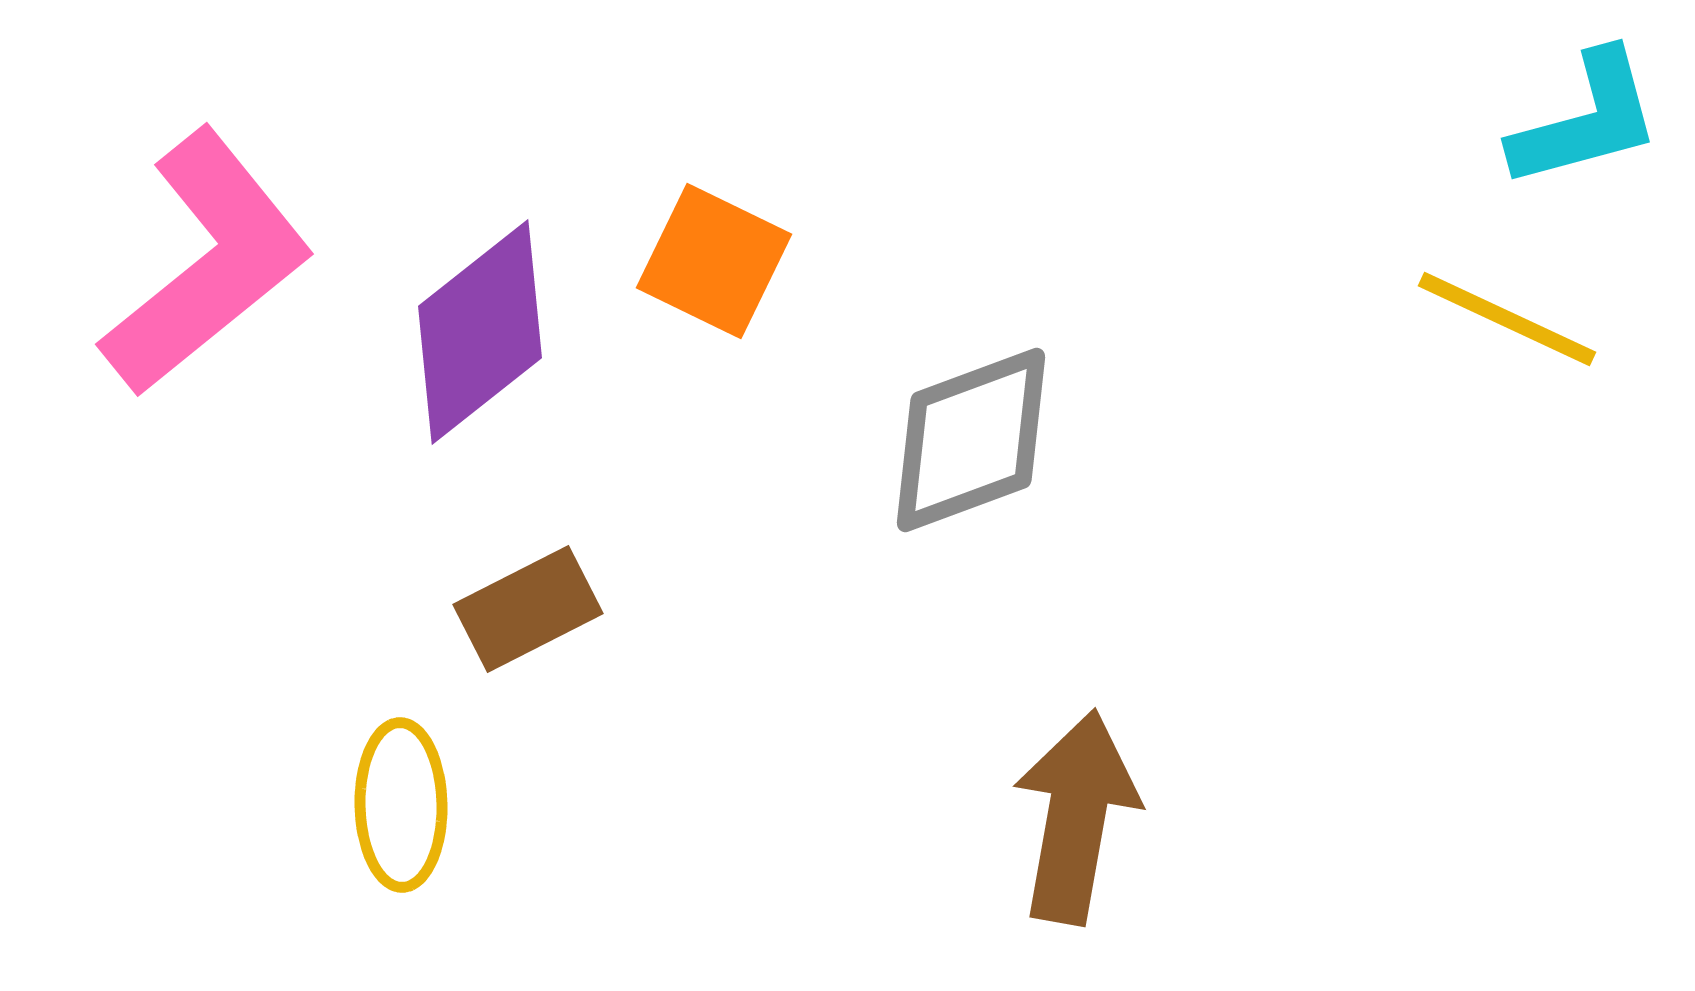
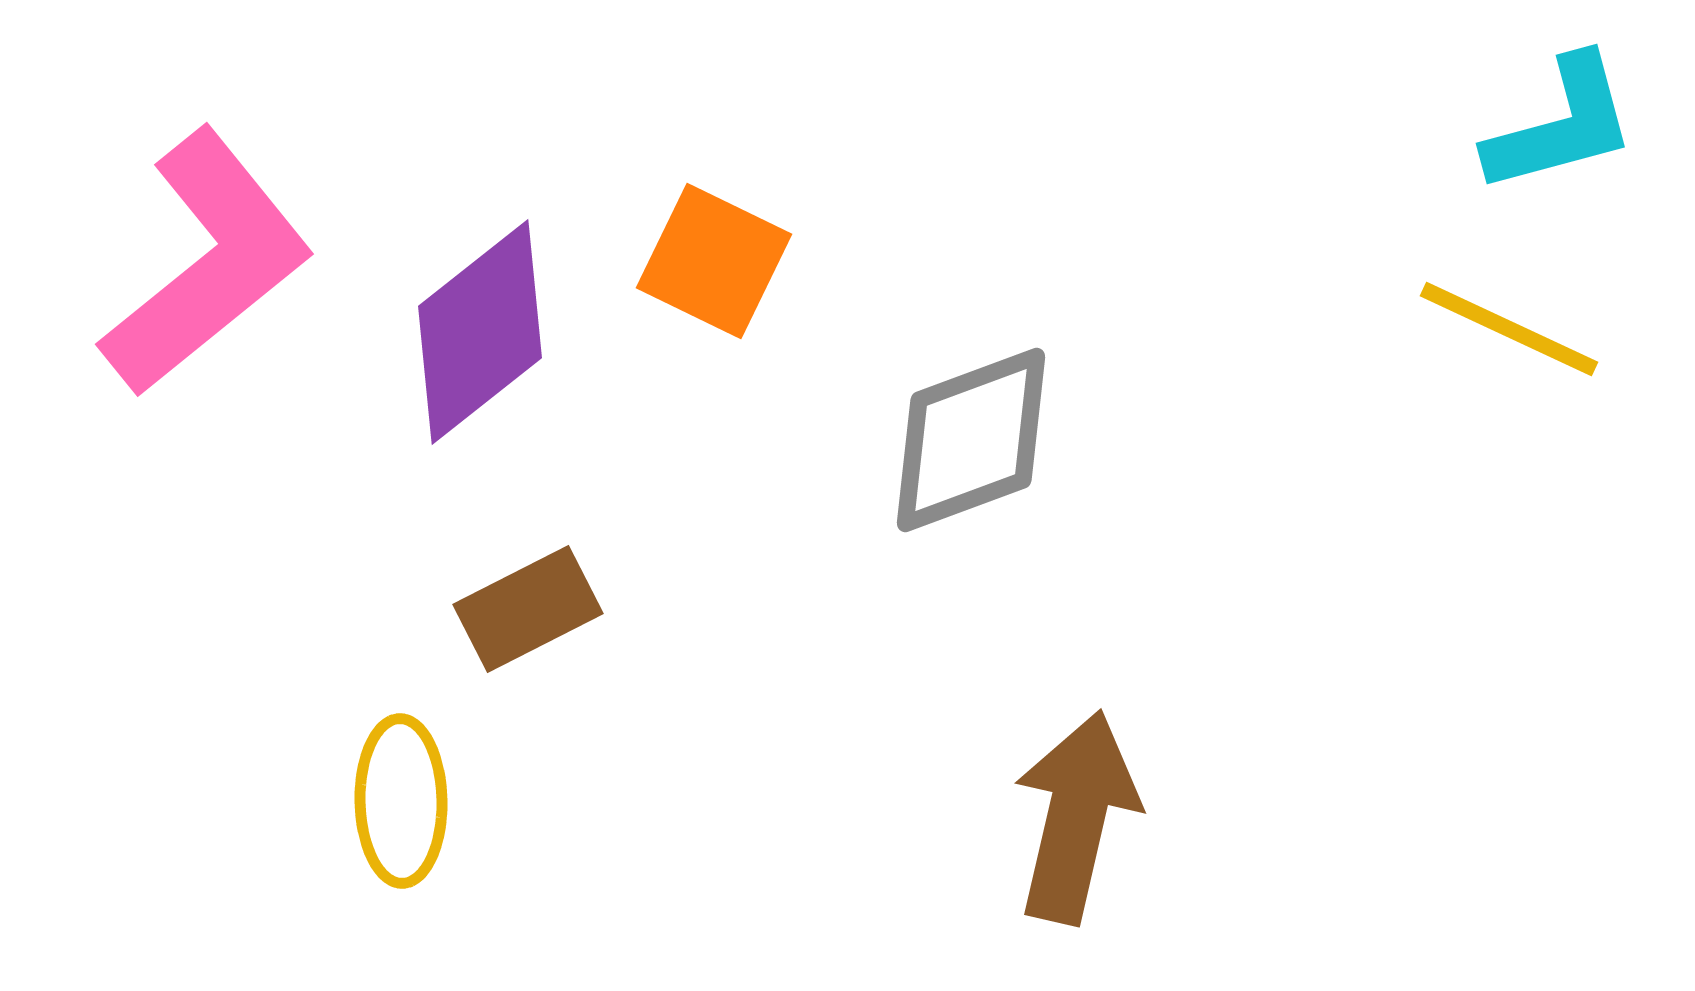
cyan L-shape: moved 25 px left, 5 px down
yellow line: moved 2 px right, 10 px down
yellow ellipse: moved 4 px up
brown arrow: rotated 3 degrees clockwise
